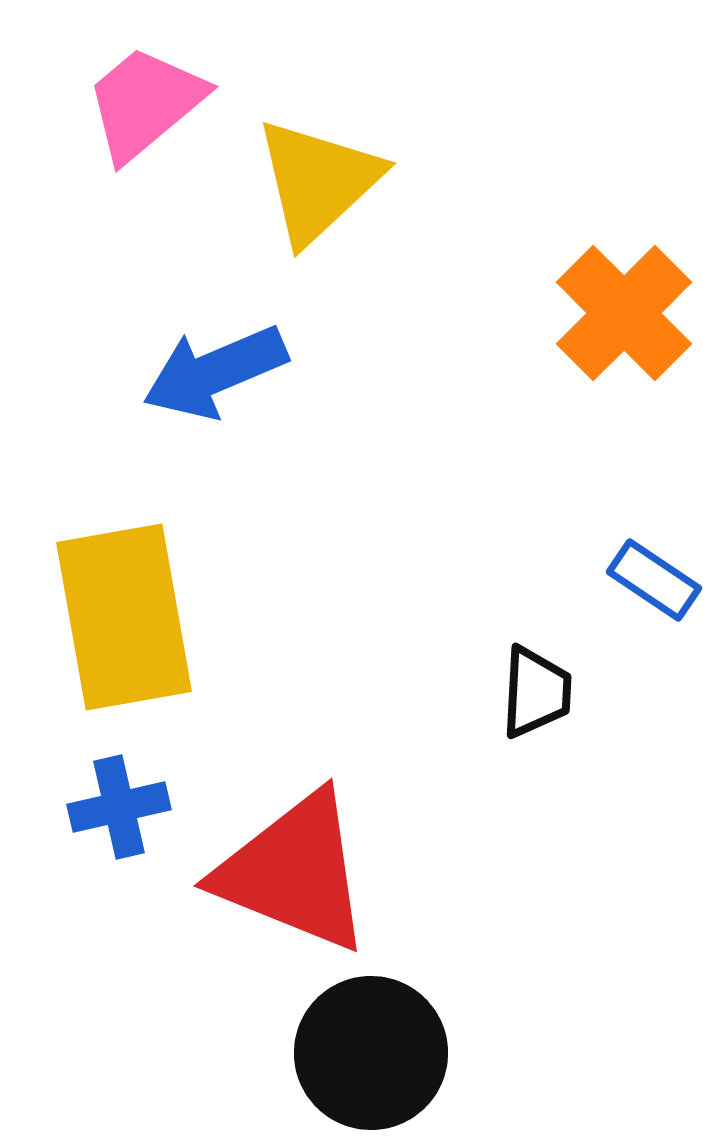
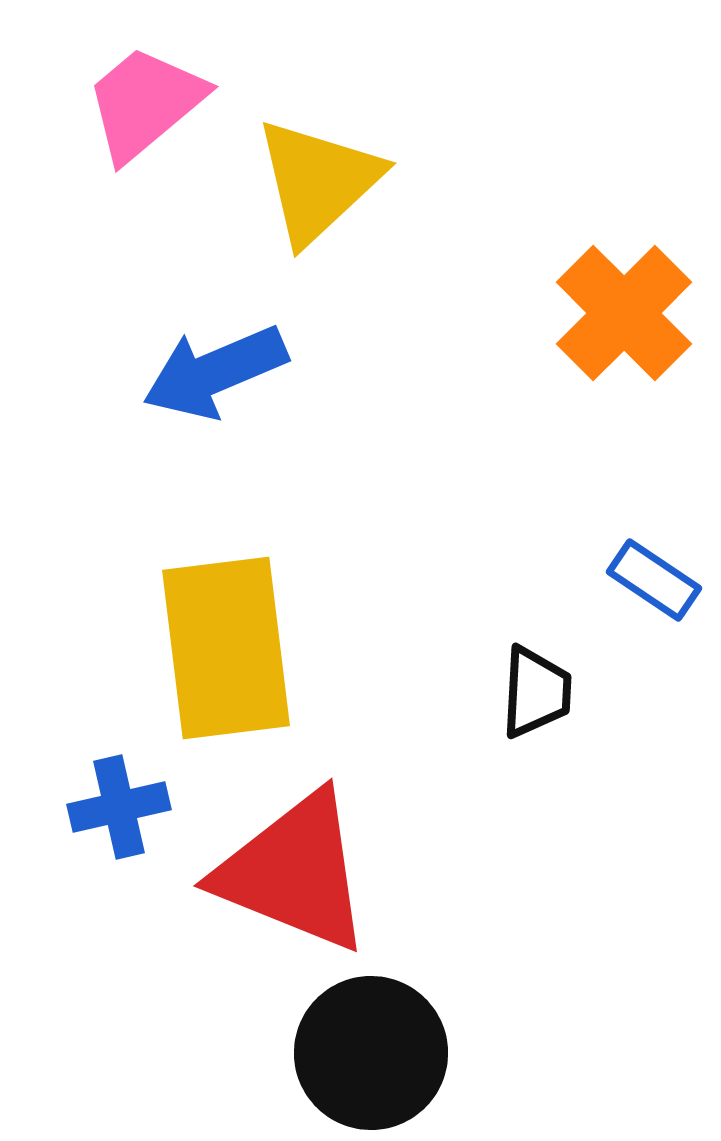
yellow rectangle: moved 102 px right, 31 px down; rotated 3 degrees clockwise
